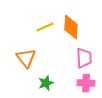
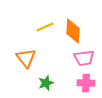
orange diamond: moved 2 px right, 4 px down
pink trapezoid: rotated 85 degrees clockwise
